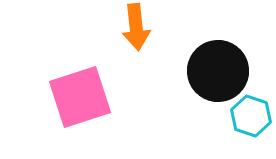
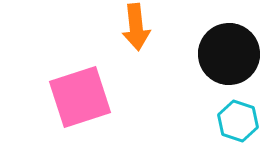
black circle: moved 11 px right, 17 px up
cyan hexagon: moved 13 px left, 5 px down
